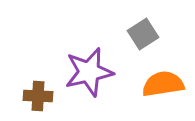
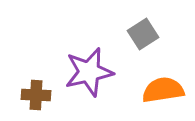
orange semicircle: moved 6 px down
brown cross: moved 2 px left, 1 px up
